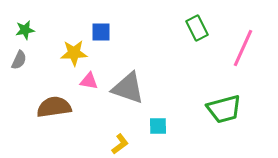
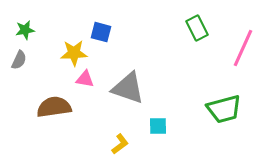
blue square: rotated 15 degrees clockwise
pink triangle: moved 4 px left, 2 px up
